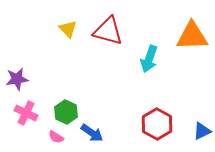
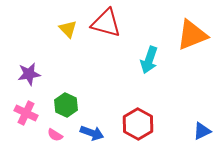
red triangle: moved 2 px left, 8 px up
orange triangle: moved 1 px up; rotated 20 degrees counterclockwise
cyan arrow: moved 1 px down
purple star: moved 12 px right, 5 px up
green hexagon: moved 7 px up
red hexagon: moved 19 px left
blue arrow: rotated 15 degrees counterclockwise
pink semicircle: moved 1 px left, 2 px up
